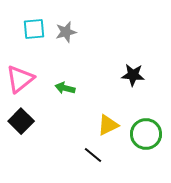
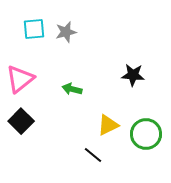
green arrow: moved 7 px right, 1 px down
